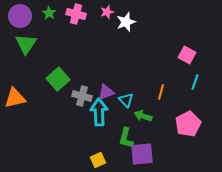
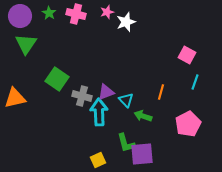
green square: moved 1 px left; rotated 15 degrees counterclockwise
green L-shape: moved 5 px down; rotated 30 degrees counterclockwise
